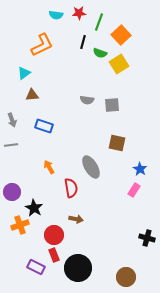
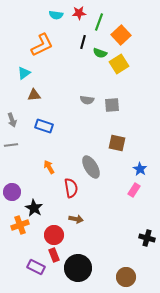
brown triangle: moved 2 px right
